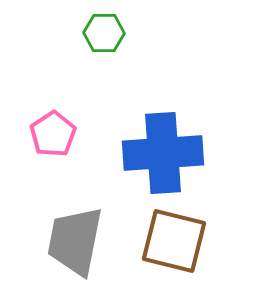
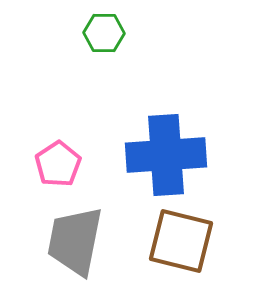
pink pentagon: moved 5 px right, 30 px down
blue cross: moved 3 px right, 2 px down
brown square: moved 7 px right
